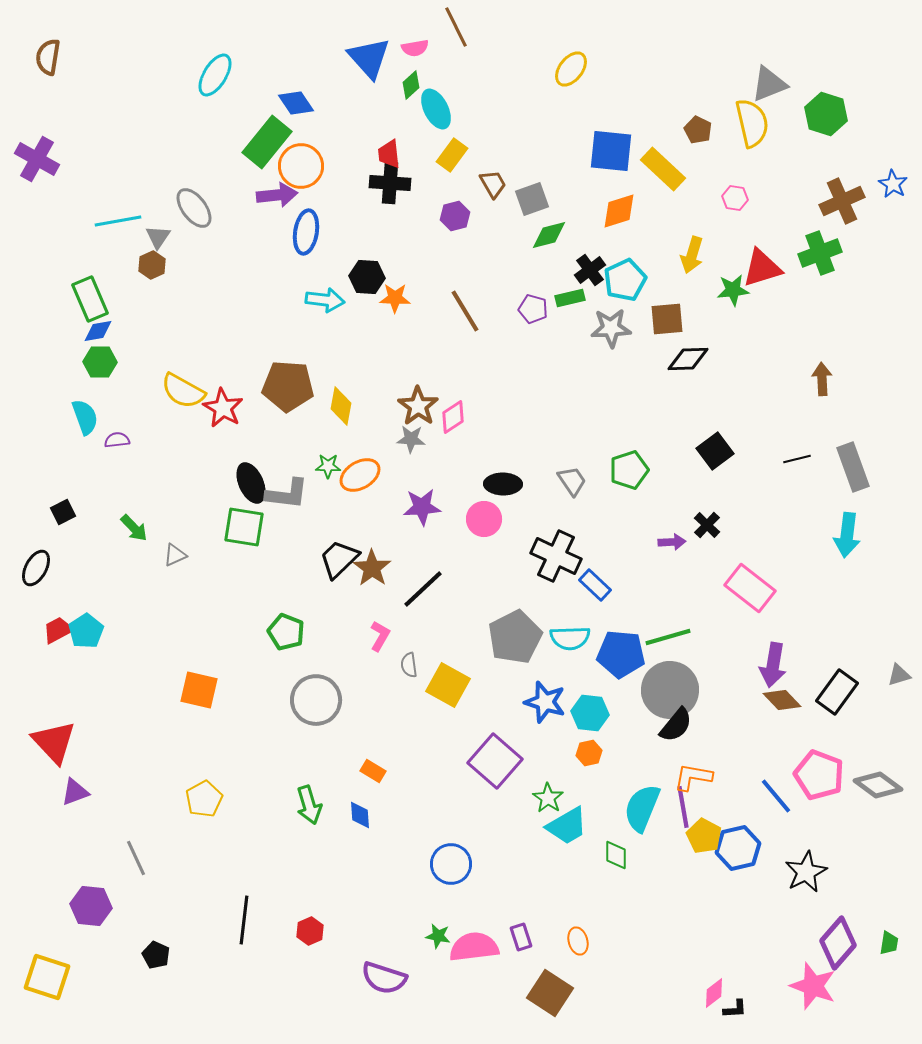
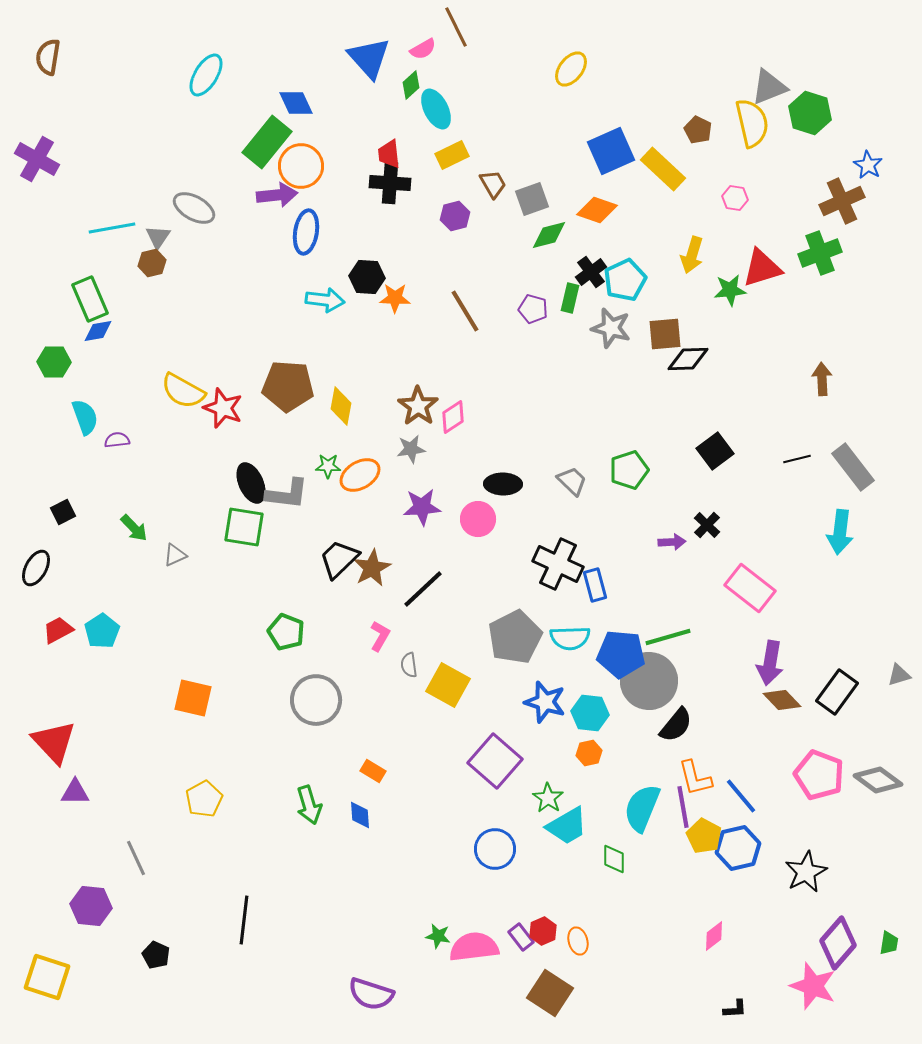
pink semicircle at (415, 48): moved 8 px right, 1 px down; rotated 20 degrees counterclockwise
cyan ellipse at (215, 75): moved 9 px left
gray triangle at (769, 84): moved 3 px down
blue diamond at (296, 103): rotated 9 degrees clockwise
green hexagon at (826, 114): moved 16 px left, 1 px up
blue square at (611, 151): rotated 30 degrees counterclockwise
yellow rectangle at (452, 155): rotated 28 degrees clockwise
blue star at (893, 184): moved 25 px left, 19 px up
gray ellipse at (194, 208): rotated 24 degrees counterclockwise
orange diamond at (619, 211): moved 22 px left, 1 px up; rotated 36 degrees clockwise
cyan line at (118, 221): moved 6 px left, 7 px down
brown hexagon at (152, 265): moved 2 px up; rotated 12 degrees clockwise
black cross at (590, 270): moved 1 px right, 2 px down
green star at (733, 290): moved 3 px left
green rectangle at (570, 298): rotated 64 degrees counterclockwise
brown square at (667, 319): moved 2 px left, 15 px down
gray star at (611, 328): rotated 18 degrees clockwise
green hexagon at (100, 362): moved 46 px left
red star at (223, 408): rotated 9 degrees counterclockwise
gray star at (411, 439): moved 10 px down; rotated 12 degrees counterclockwise
gray rectangle at (853, 467): rotated 18 degrees counterclockwise
gray trapezoid at (572, 481): rotated 12 degrees counterclockwise
pink circle at (484, 519): moved 6 px left
cyan arrow at (847, 535): moved 7 px left, 3 px up
black cross at (556, 556): moved 2 px right, 8 px down
brown star at (372, 568): rotated 9 degrees clockwise
blue rectangle at (595, 585): rotated 32 degrees clockwise
cyan pentagon at (86, 631): moved 16 px right
purple arrow at (773, 665): moved 3 px left, 2 px up
orange square at (199, 690): moved 6 px left, 8 px down
gray circle at (670, 690): moved 21 px left, 9 px up
orange L-shape at (693, 777): moved 2 px right, 1 px down; rotated 114 degrees counterclockwise
gray diamond at (878, 785): moved 5 px up
purple triangle at (75, 792): rotated 20 degrees clockwise
blue line at (776, 796): moved 35 px left
green diamond at (616, 855): moved 2 px left, 4 px down
blue circle at (451, 864): moved 44 px right, 15 px up
red hexagon at (310, 931): moved 233 px right
purple rectangle at (521, 937): rotated 20 degrees counterclockwise
purple semicircle at (384, 978): moved 13 px left, 16 px down
pink diamond at (714, 993): moved 57 px up
